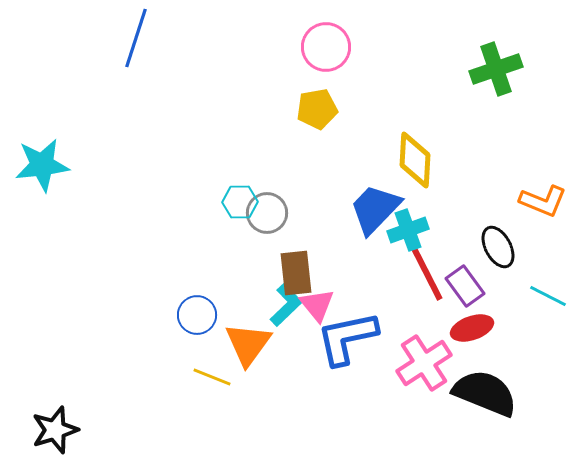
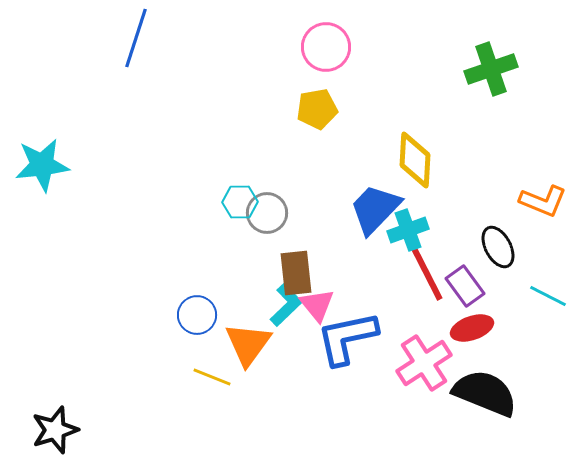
green cross: moved 5 px left
